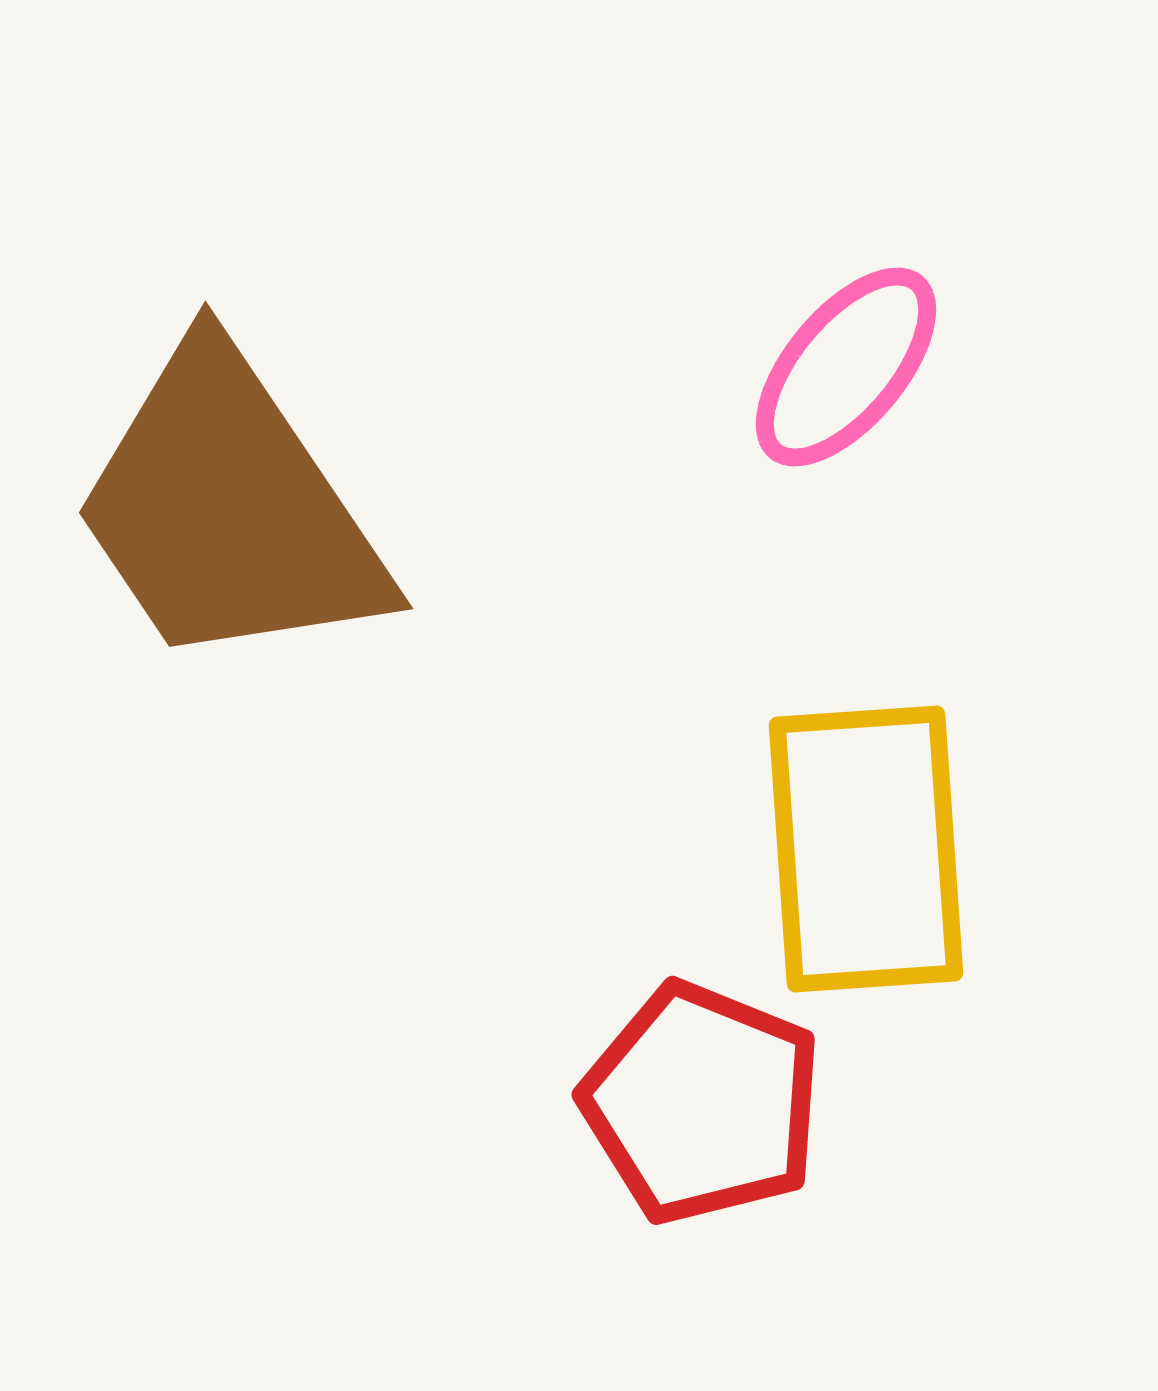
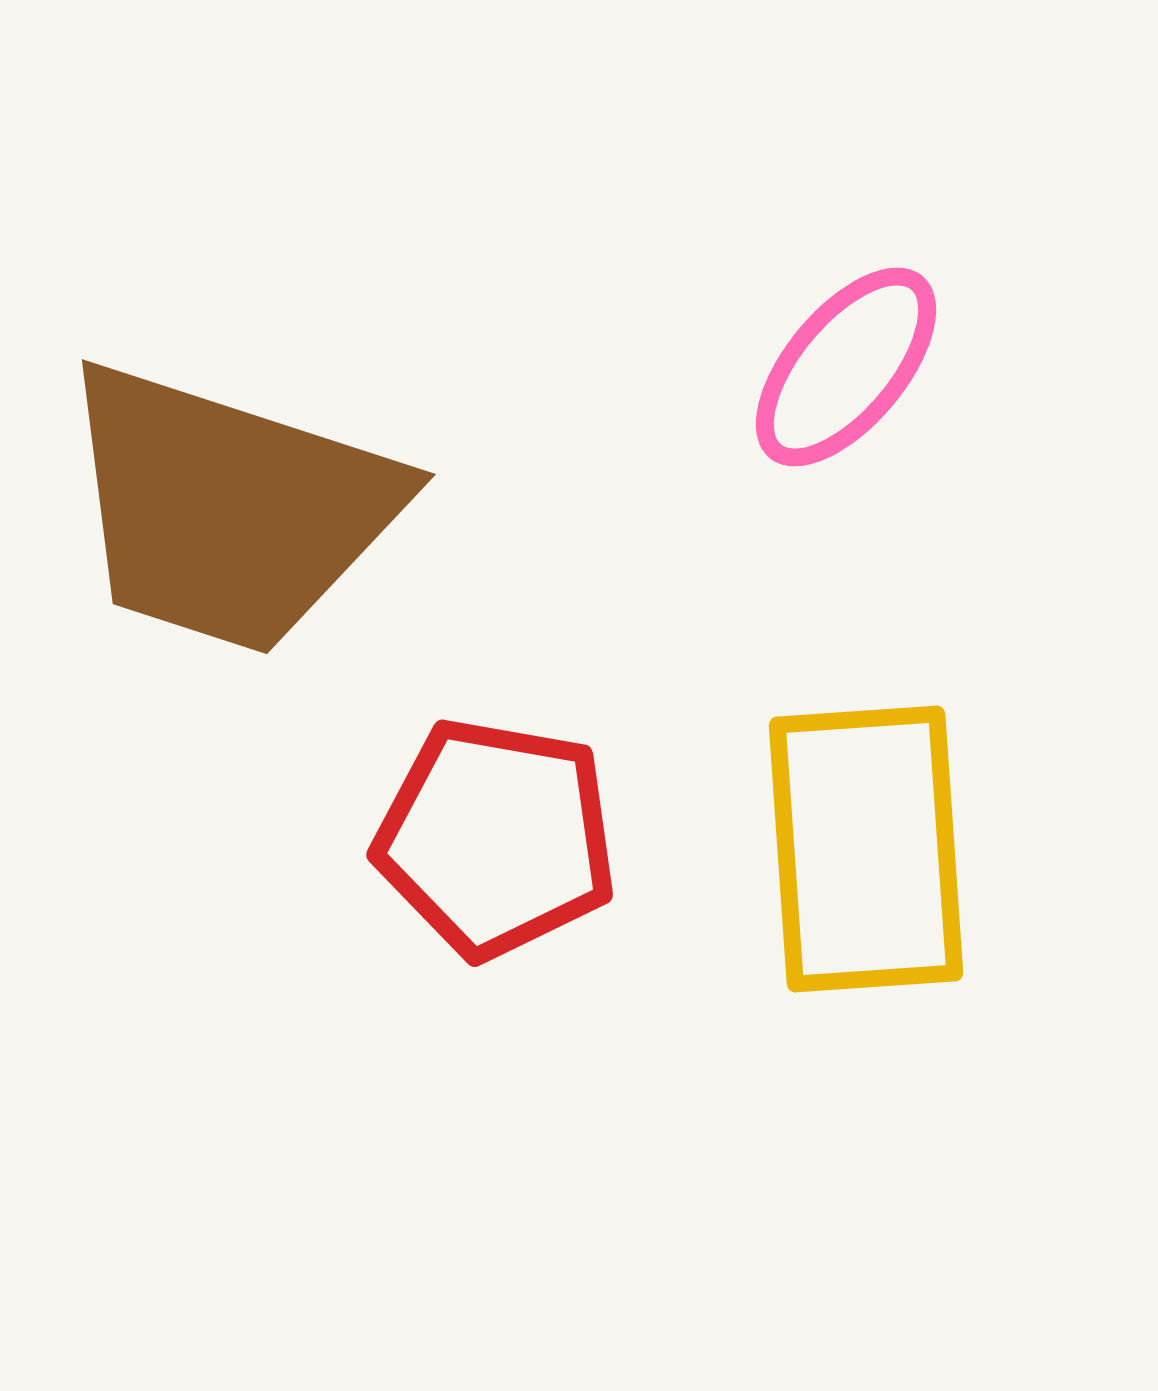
brown trapezoid: rotated 38 degrees counterclockwise
red pentagon: moved 206 px left, 265 px up; rotated 12 degrees counterclockwise
